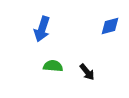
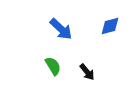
blue arrow: moved 19 px right; rotated 65 degrees counterclockwise
green semicircle: rotated 54 degrees clockwise
